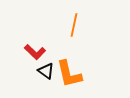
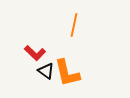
red L-shape: moved 1 px down
orange L-shape: moved 2 px left, 1 px up
